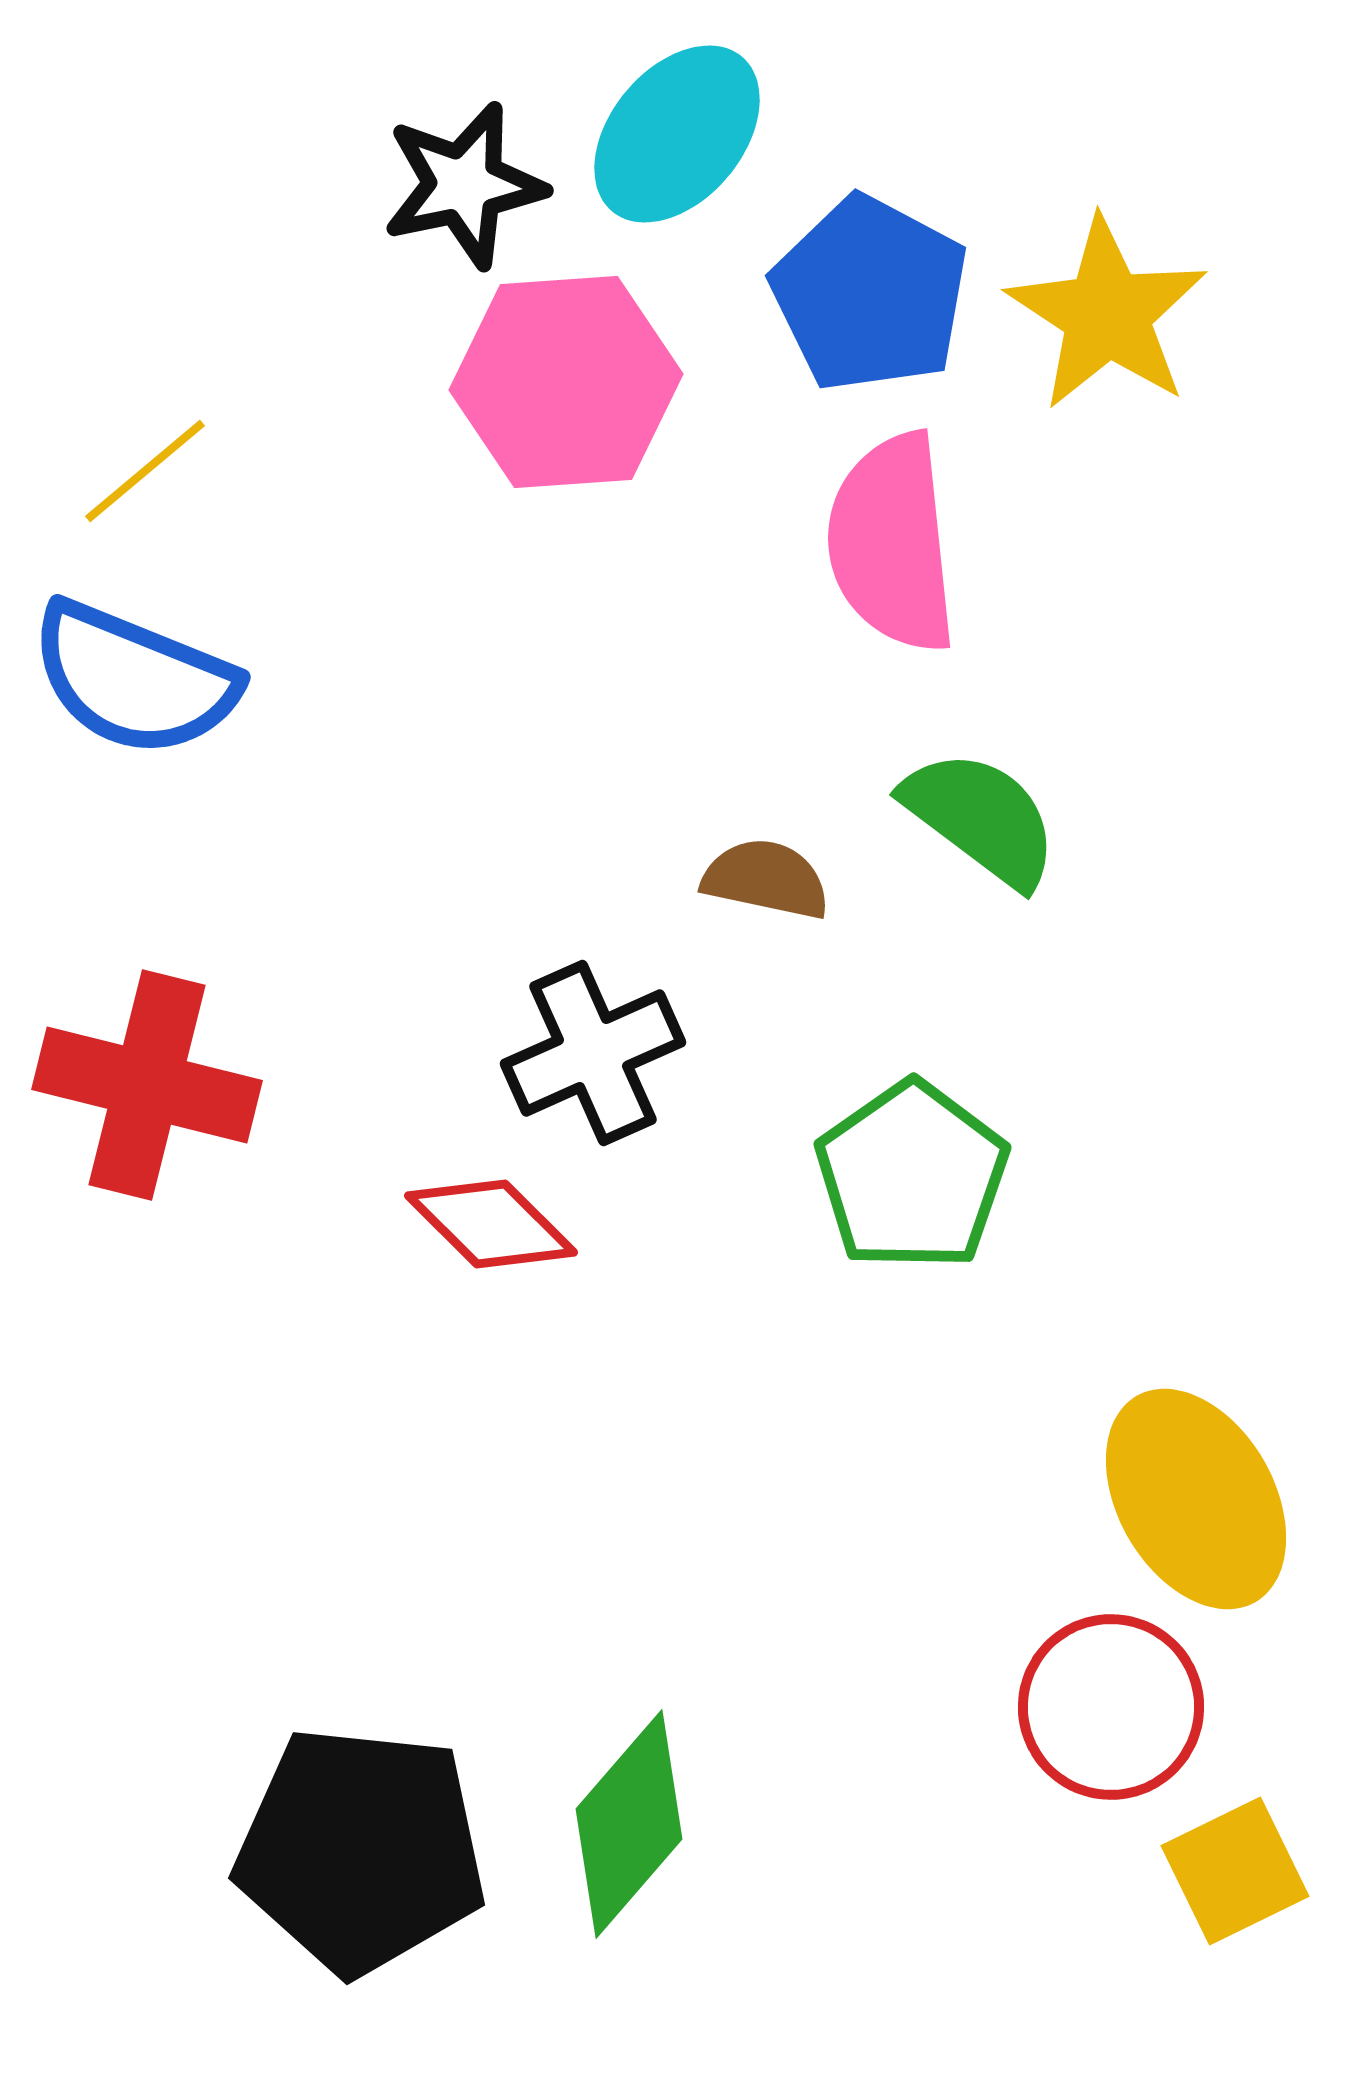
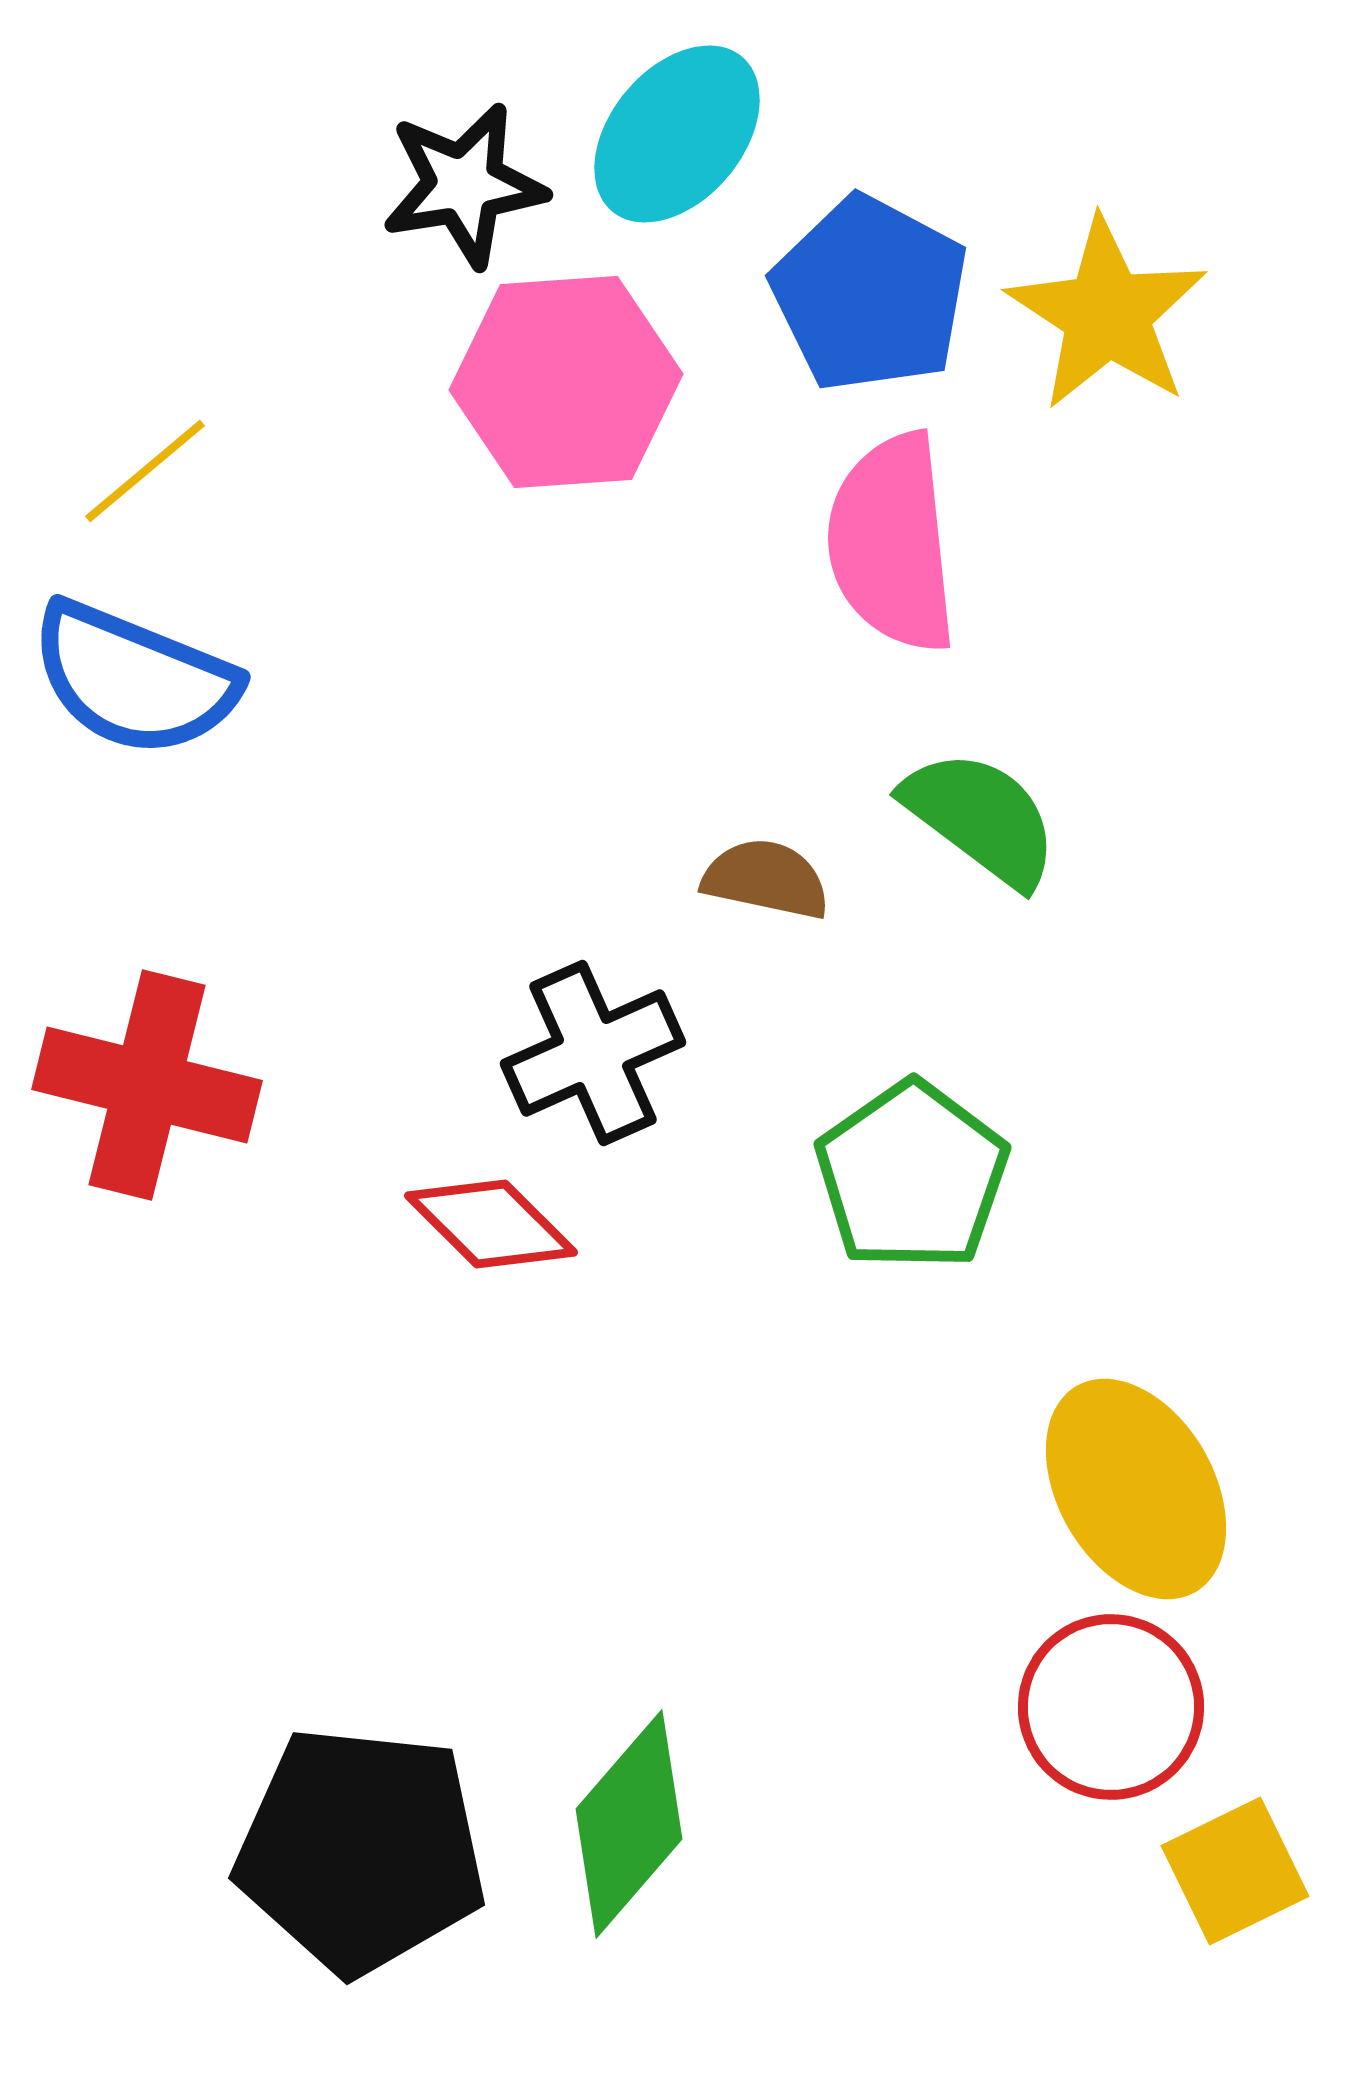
black star: rotated 3 degrees clockwise
yellow ellipse: moved 60 px left, 10 px up
